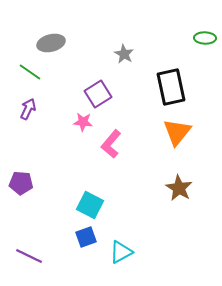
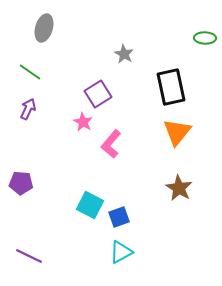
gray ellipse: moved 7 px left, 15 px up; rotated 60 degrees counterclockwise
pink star: rotated 24 degrees clockwise
blue square: moved 33 px right, 20 px up
